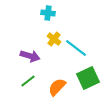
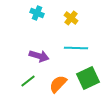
cyan cross: moved 11 px left; rotated 16 degrees clockwise
yellow cross: moved 17 px right, 21 px up
cyan line: rotated 35 degrees counterclockwise
purple arrow: moved 9 px right
orange semicircle: moved 1 px right, 3 px up
